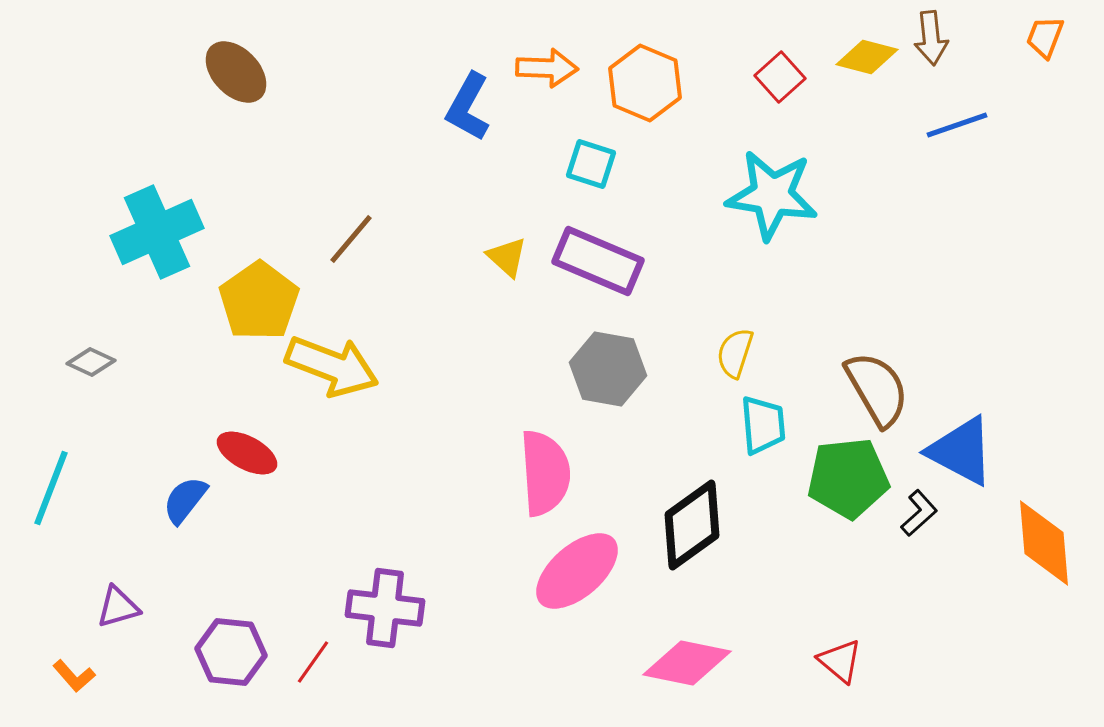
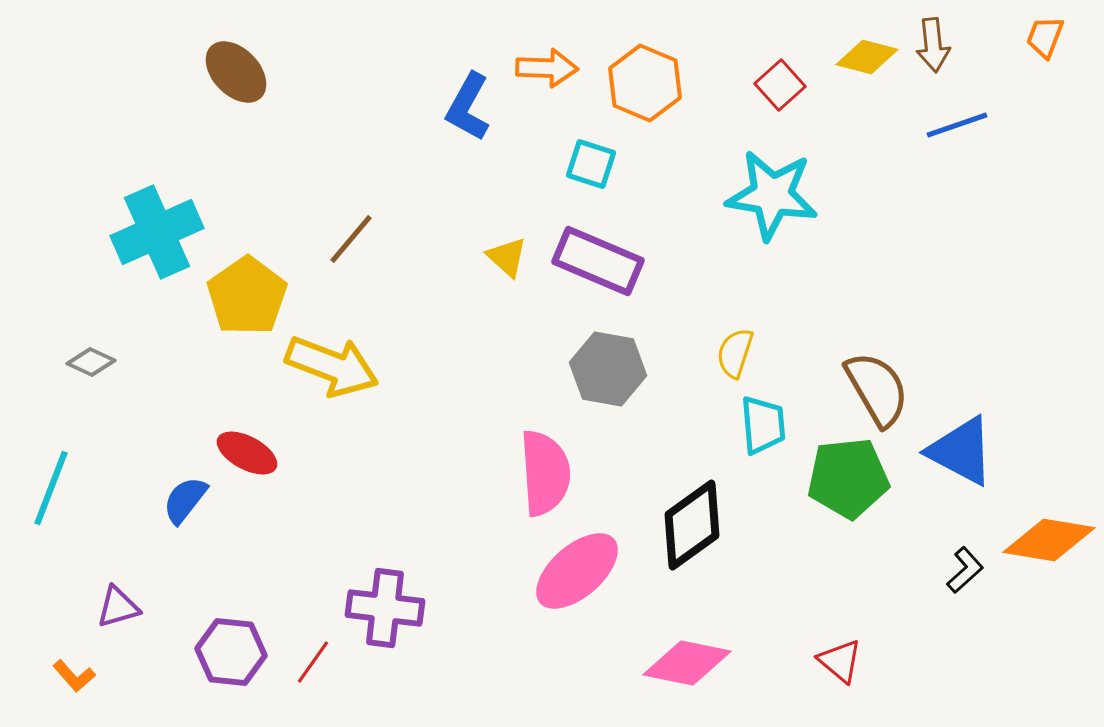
brown arrow: moved 2 px right, 7 px down
red square: moved 8 px down
yellow pentagon: moved 12 px left, 5 px up
black L-shape: moved 46 px right, 57 px down
orange diamond: moved 5 px right, 3 px up; rotated 76 degrees counterclockwise
